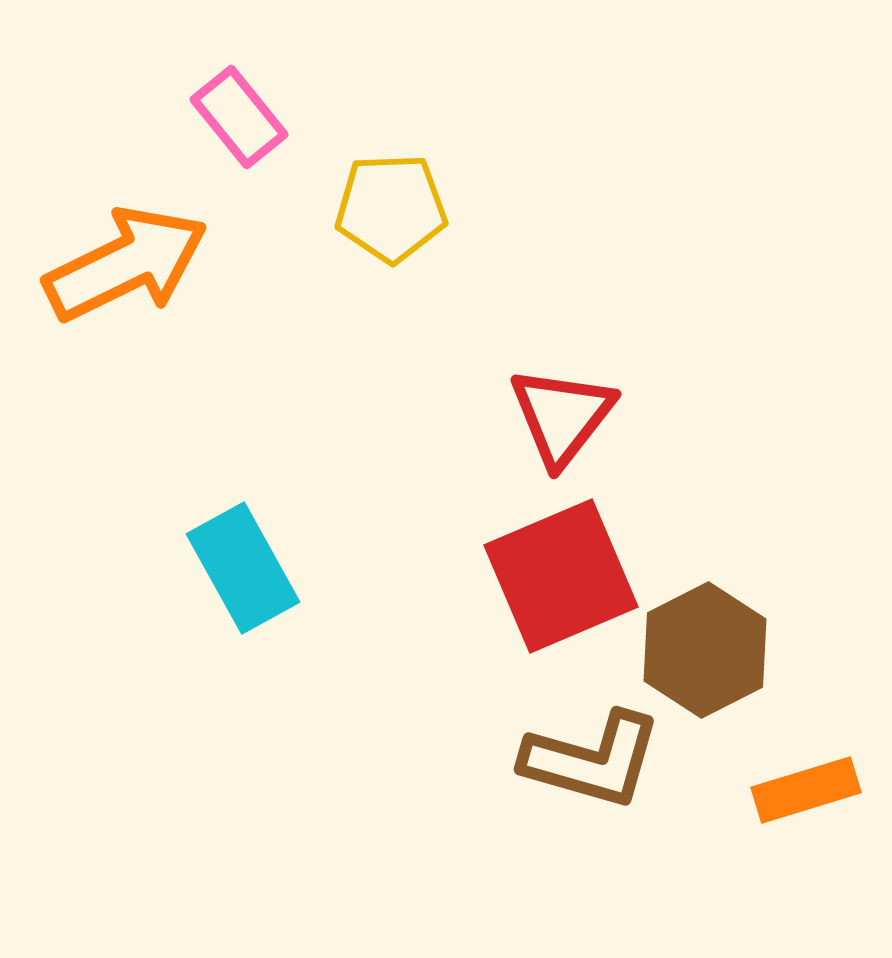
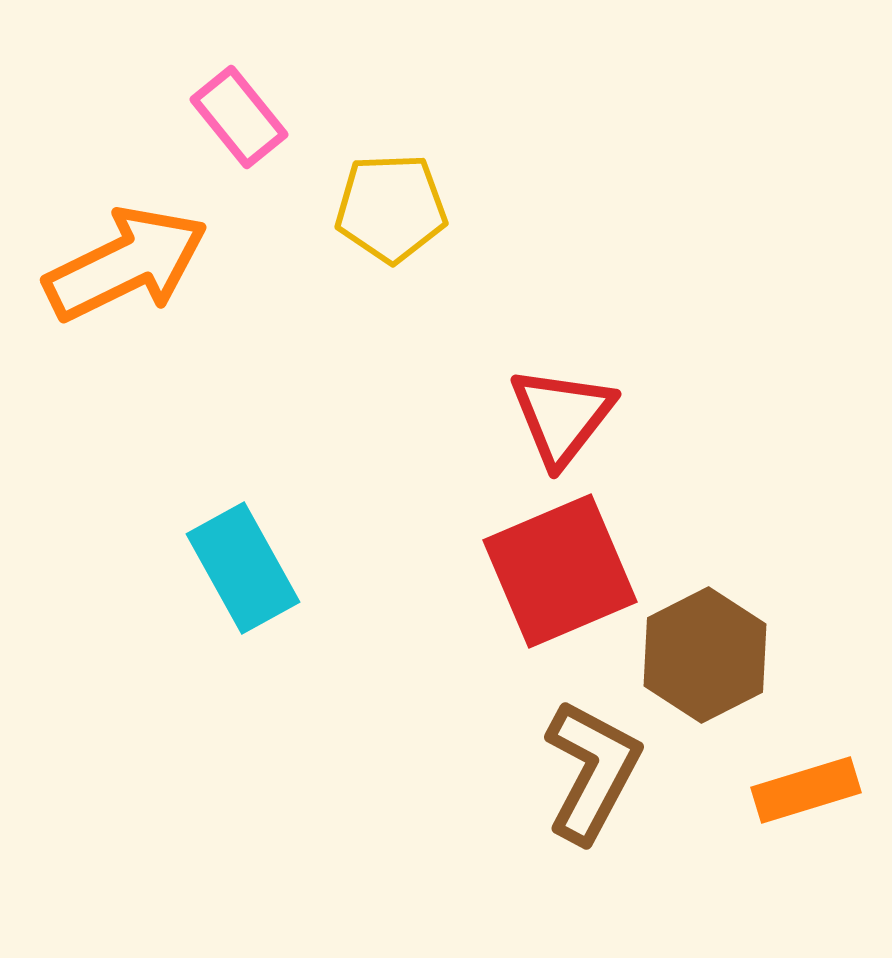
red square: moved 1 px left, 5 px up
brown hexagon: moved 5 px down
brown L-shape: moved 11 px down; rotated 78 degrees counterclockwise
